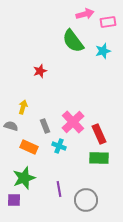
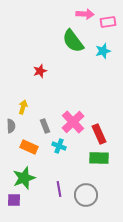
pink arrow: rotated 18 degrees clockwise
gray semicircle: rotated 72 degrees clockwise
gray circle: moved 5 px up
